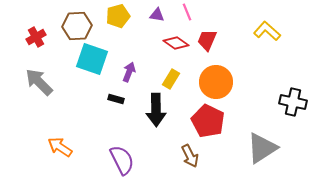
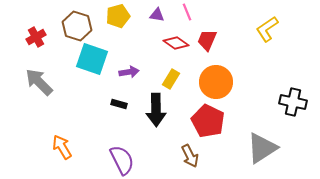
brown hexagon: rotated 20 degrees clockwise
yellow L-shape: moved 2 px up; rotated 76 degrees counterclockwise
purple arrow: rotated 60 degrees clockwise
black rectangle: moved 3 px right, 5 px down
orange arrow: moved 2 px right; rotated 25 degrees clockwise
